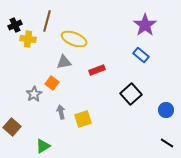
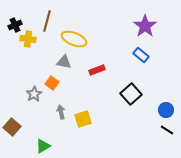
purple star: moved 1 px down
gray triangle: rotated 21 degrees clockwise
black line: moved 13 px up
